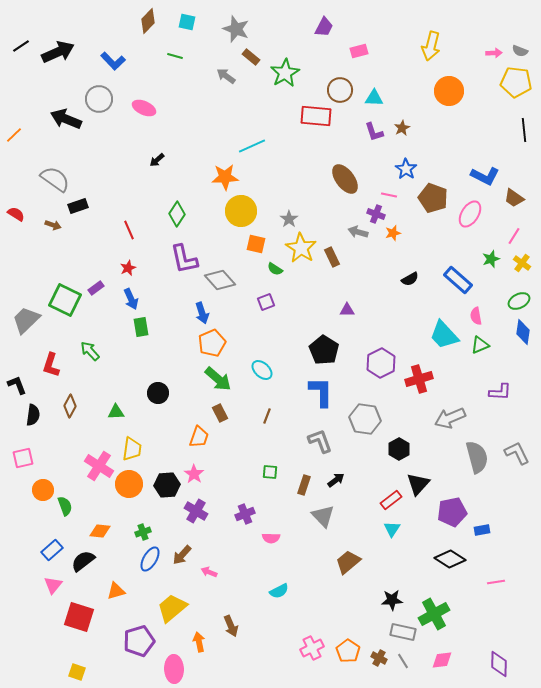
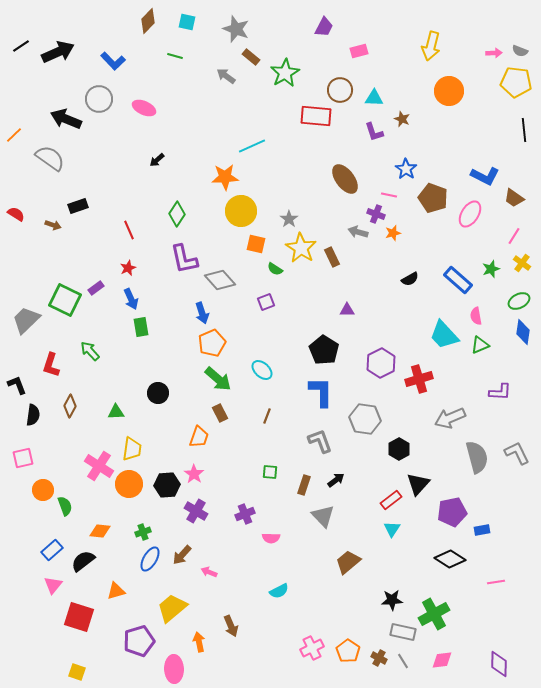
brown star at (402, 128): moved 9 px up; rotated 21 degrees counterclockwise
gray semicircle at (55, 179): moved 5 px left, 21 px up
green star at (491, 259): moved 10 px down
